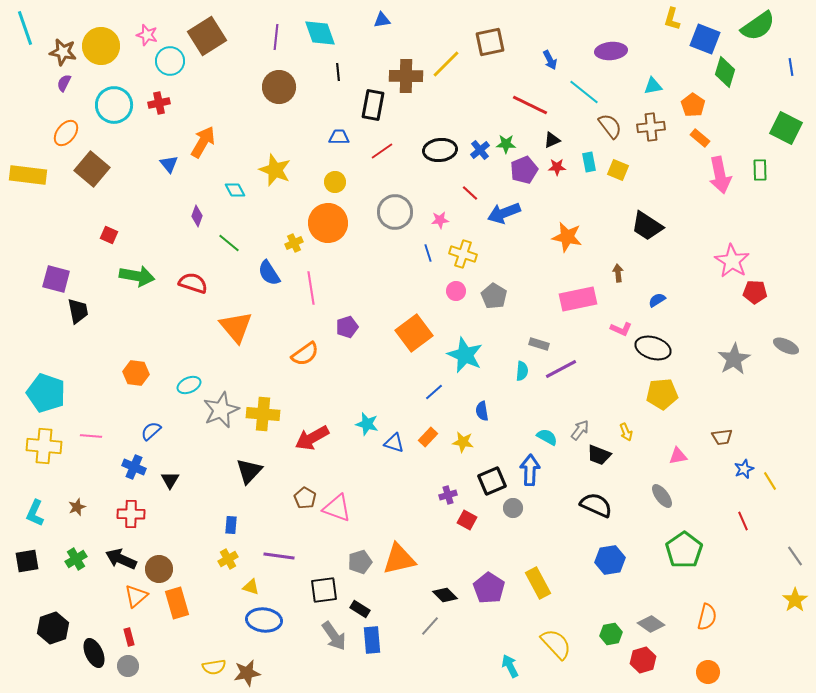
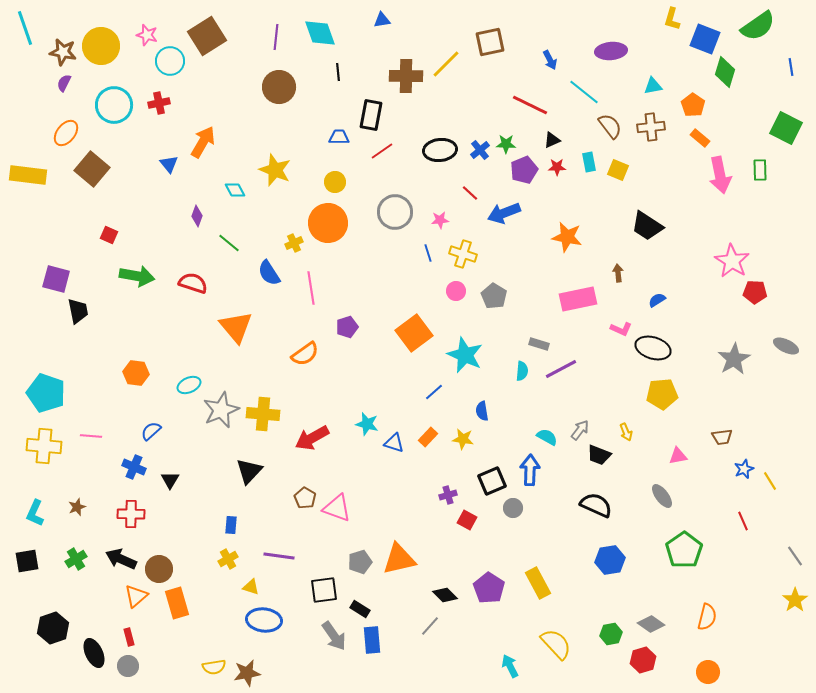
black rectangle at (373, 105): moved 2 px left, 10 px down
yellow star at (463, 442): moved 3 px up
